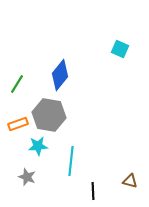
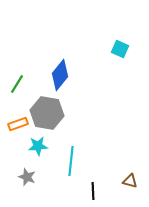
gray hexagon: moved 2 px left, 2 px up
